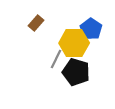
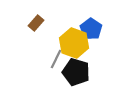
yellow hexagon: rotated 20 degrees clockwise
